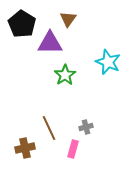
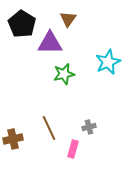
cyan star: rotated 25 degrees clockwise
green star: moved 1 px left, 1 px up; rotated 20 degrees clockwise
gray cross: moved 3 px right
brown cross: moved 12 px left, 9 px up
